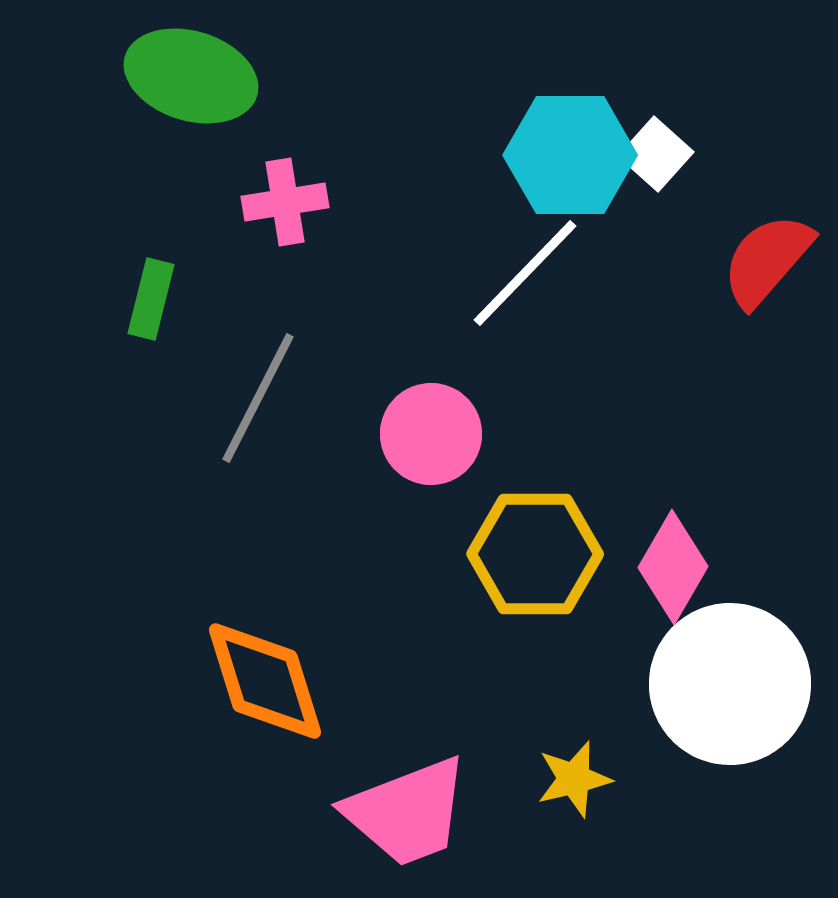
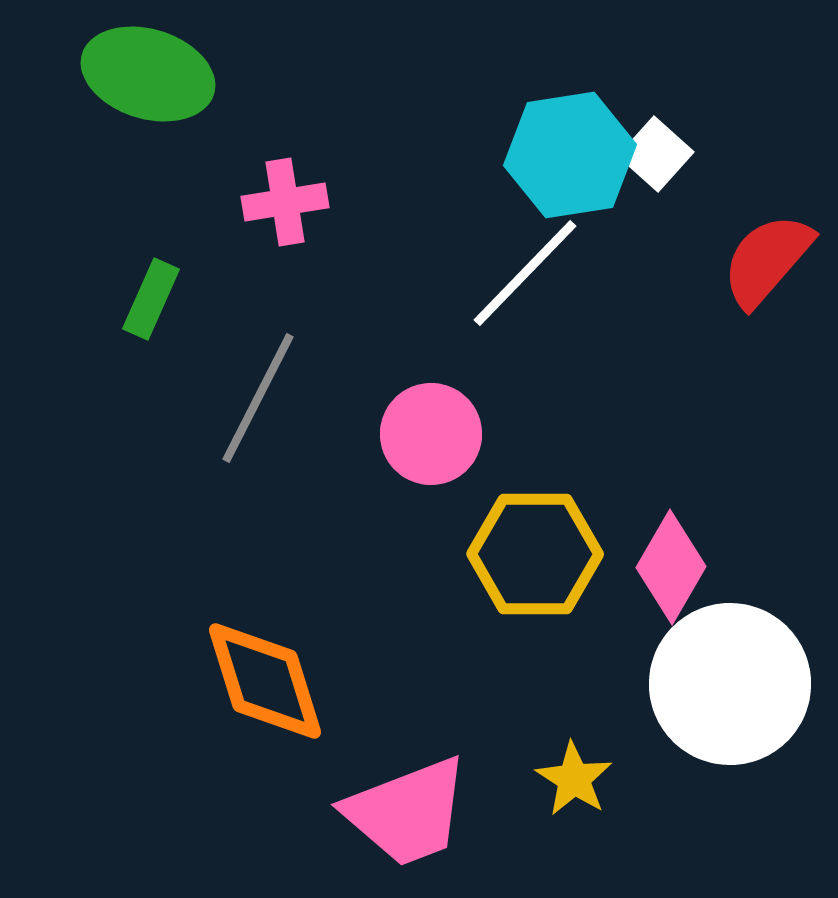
green ellipse: moved 43 px left, 2 px up
cyan hexagon: rotated 9 degrees counterclockwise
green rectangle: rotated 10 degrees clockwise
pink diamond: moved 2 px left
yellow star: rotated 26 degrees counterclockwise
